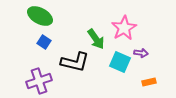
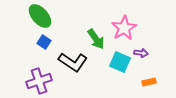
green ellipse: rotated 20 degrees clockwise
black L-shape: moved 2 px left; rotated 20 degrees clockwise
